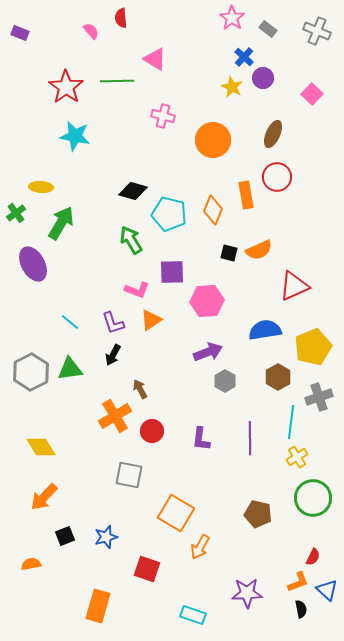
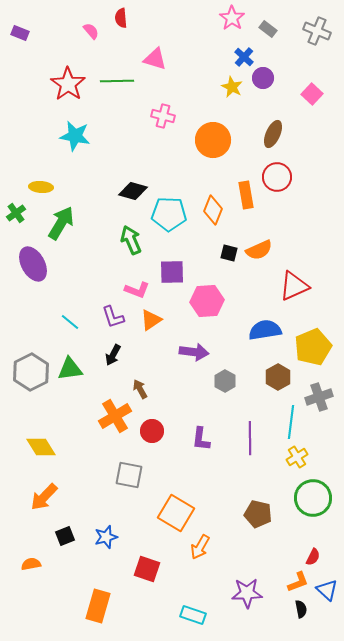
pink triangle at (155, 59): rotated 15 degrees counterclockwise
red star at (66, 87): moved 2 px right, 3 px up
cyan pentagon at (169, 214): rotated 12 degrees counterclockwise
green arrow at (131, 240): rotated 8 degrees clockwise
purple L-shape at (113, 323): moved 6 px up
purple arrow at (208, 352): moved 14 px left; rotated 28 degrees clockwise
